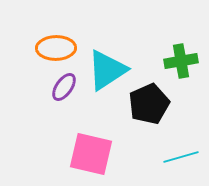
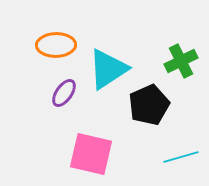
orange ellipse: moved 3 px up
green cross: rotated 16 degrees counterclockwise
cyan triangle: moved 1 px right, 1 px up
purple ellipse: moved 6 px down
black pentagon: moved 1 px down
